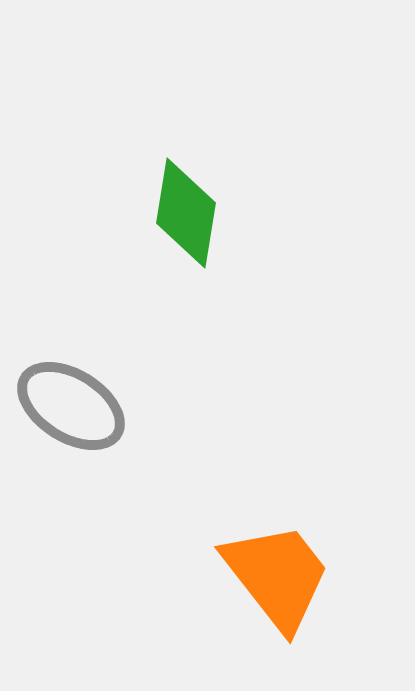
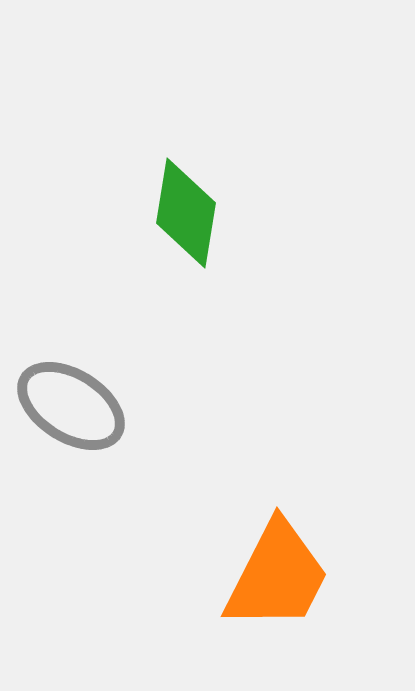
orange trapezoid: rotated 65 degrees clockwise
